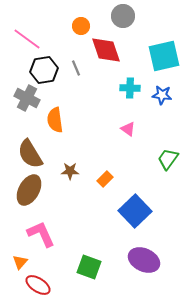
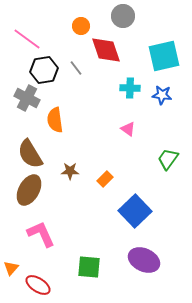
gray line: rotated 14 degrees counterclockwise
orange triangle: moved 9 px left, 6 px down
green square: rotated 15 degrees counterclockwise
